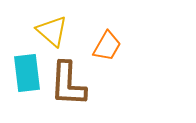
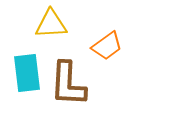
yellow triangle: moved 1 px left, 7 px up; rotated 44 degrees counterclockwise
orange trapezoid: rotated 24 degrees clockwise
